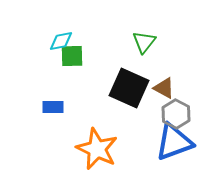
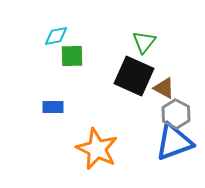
cyan diamond: moved 5 px left, 5 px up
black square: moved 5 px right, 12 px up
